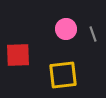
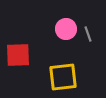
gray line: moved 5 px left
yellow square: moved 2 px down
